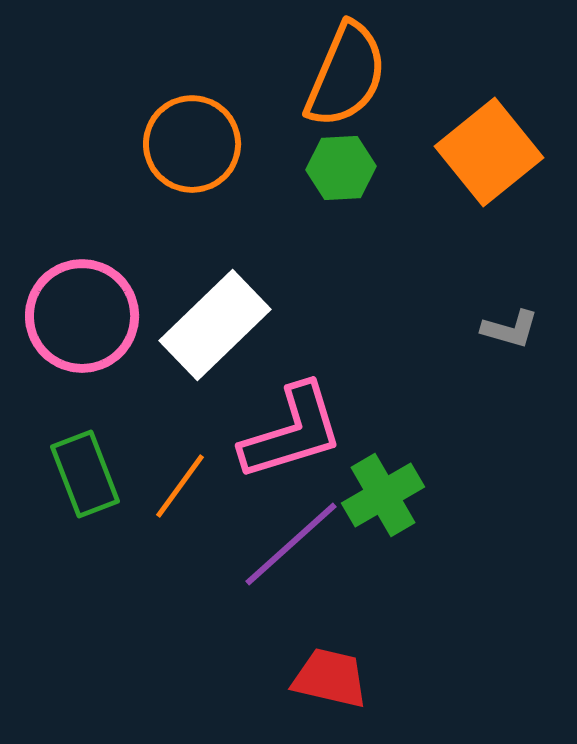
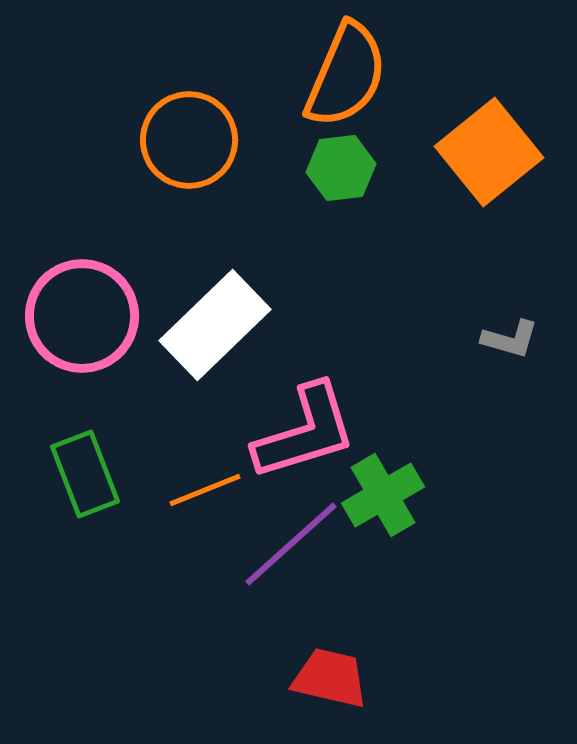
orange circle: moved 3 px left, 4 px up
green hexagon: rotated 4 degrees counterclockwise
gray L-shape: moved 10 px down
pink L-shape: moved 13 px right
orange line: moved 25 px right, 4 px down; rotated 32 degrees clockwise
